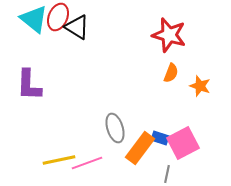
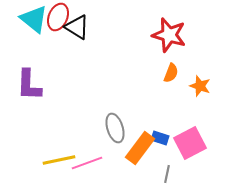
pink square: moved 7 px right
